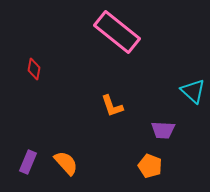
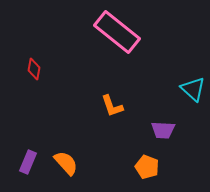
cyan triangle: moved 2 px up
orange pentagon: moved 3 px left, 1 px down
